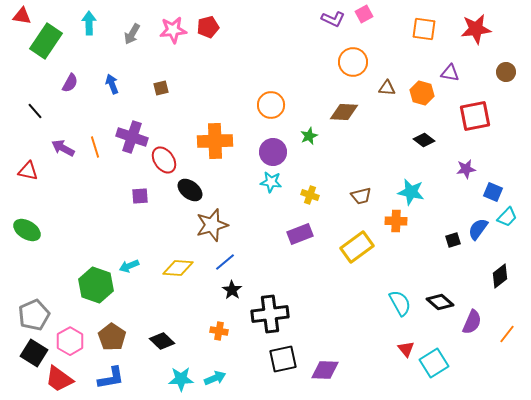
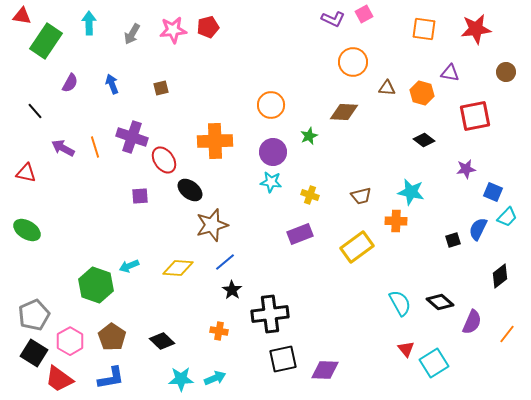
red triangle at (28, 171): moved 2 px left, 2 px down
blue semicircle at (478, 229): rotated 10 degrees counterclockwise
